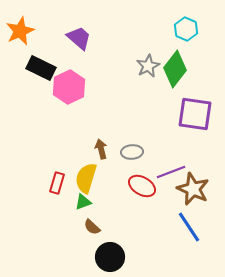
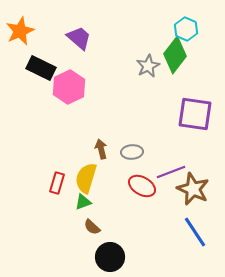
green diamond: moved 14 px up
blue line: moved 6 px right, 5 px down
